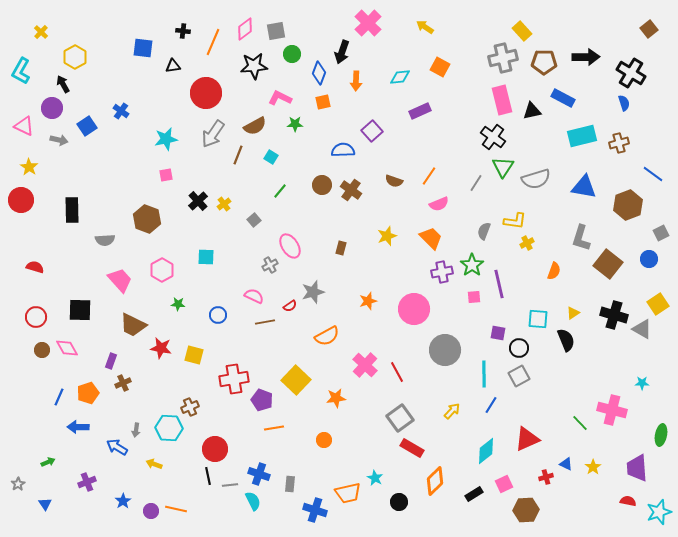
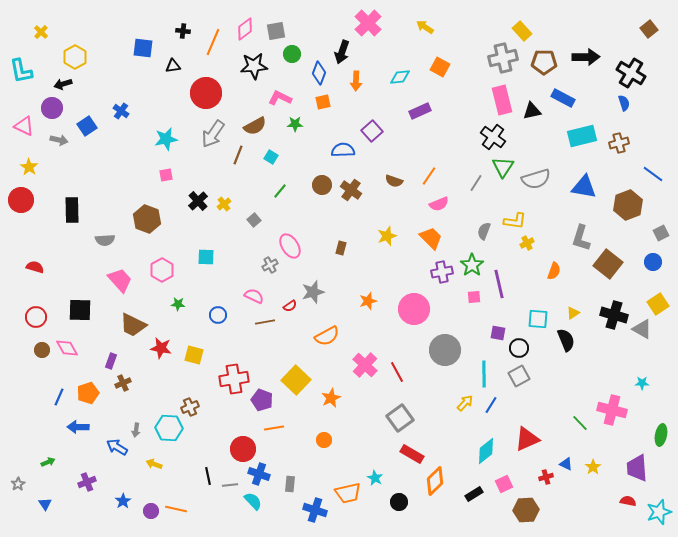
cyan L-shape at (21, 71): rotated 40 degrees counterclockwise
black arrow at (63, 84): rotated 78 degrees counterclockwise
blue circle at (649, 259): moved 4 px right, 3 px down
orange star at (336, 398): moved 5 px left; rotated 18 degrees counterclockwise
yellow arrow at (452, 411): moved 13 px right, 8 px up
red rectangle at (412, 448): moved 6 px down
red circle at (215, 449): moved 28 px right
cyan semicircle at (253, 501): rotated 18 degrees counterclockwise
